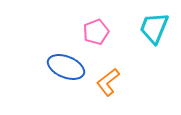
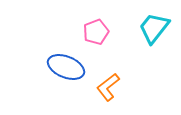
cyan trapezoid: rotated 16 degrees clockwise
orange L-shape: moved 5 px down
